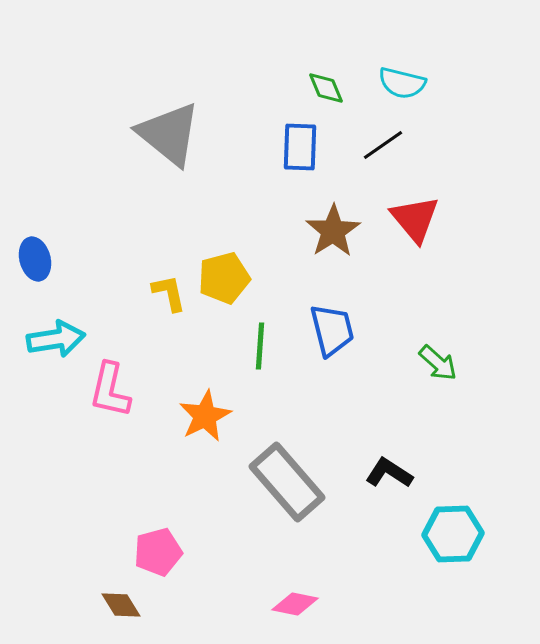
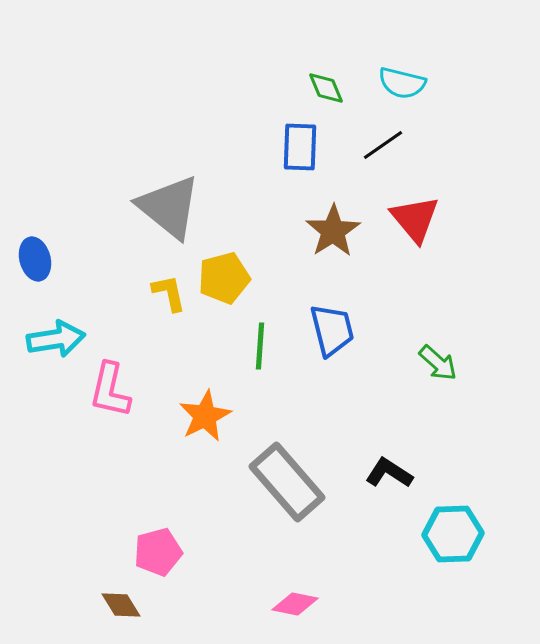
gray triangle: moved 73 px down
